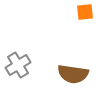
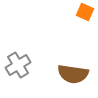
orange square: rotated 30 degrees clockwise
